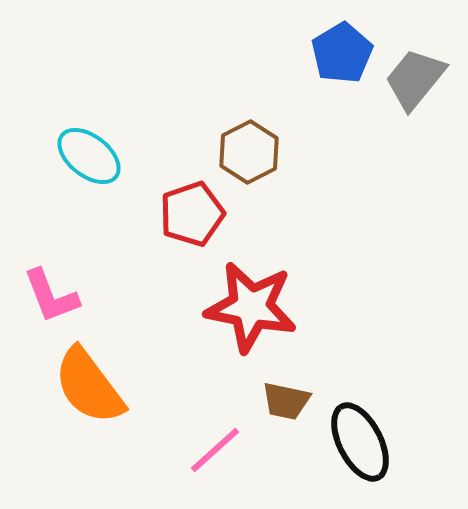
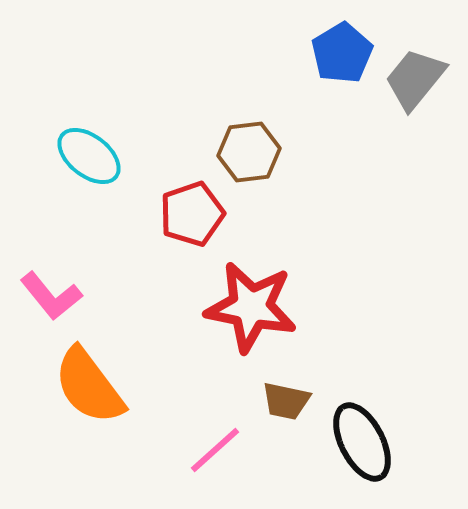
brown hexagon: rotated 20 degrees clockwise
pink L-shape: rotated 18 degrees counterclockwise
black ellipse: moved 2 px right
